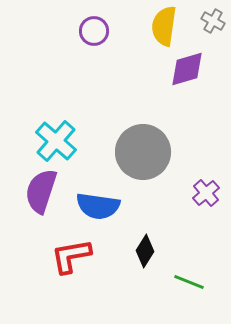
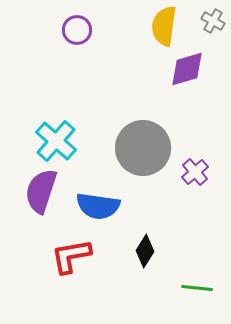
purple circle: moved 17 px left, 1 px up
gray circle: moved 4 px up
purple cross: moved 11 px left, 21 px up
green line: moved 8 px right, 6 px down; rotated 16 degrees counterclockwise
